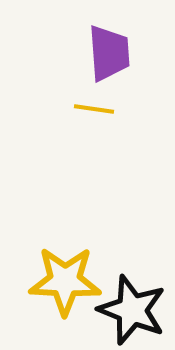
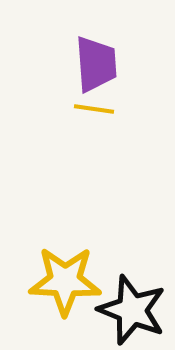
purple trapezoid: moved 13 px left, 11 px down
